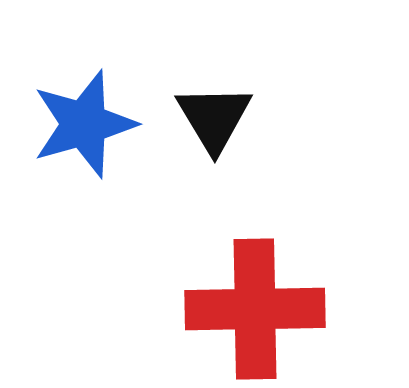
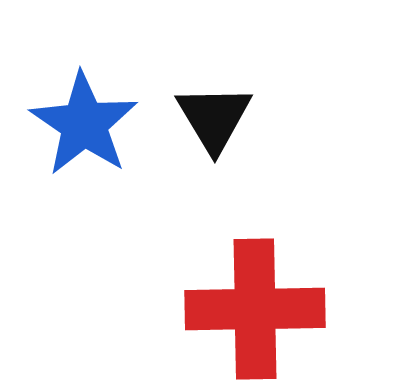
blue star: rotated 22 degrees counterclockwise
